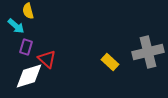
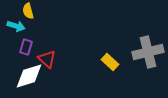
cyan arrow: rotated 24 degrees counterclockwise
